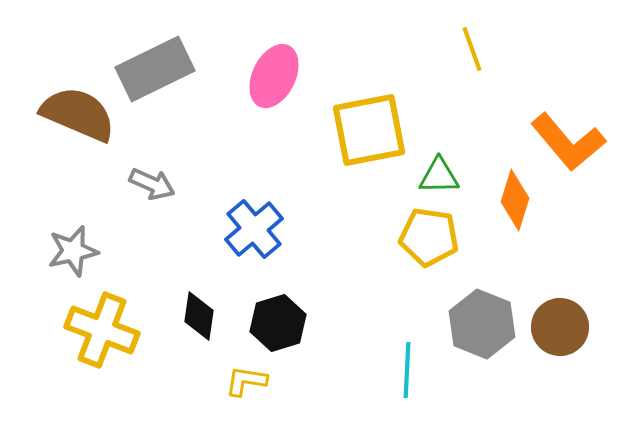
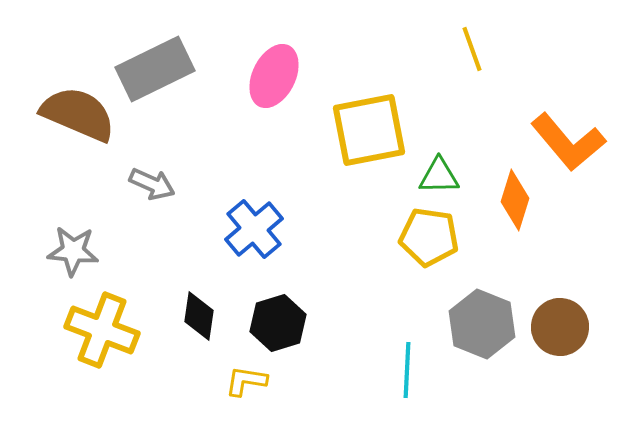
gray star: rotated 18 degrees clockwise
